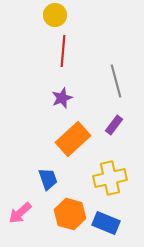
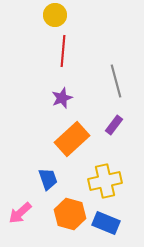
orange rectangle: moved 1 px left
yellow cross: moved 5 px left, 3 px down
